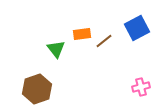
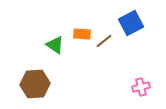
blue square: moved 6 px left, 5 px up
orange rectangle: rotated 12 degrees clockwise
green triangle: moved 1 px left, 4 px up; rotated 18 degrees counterclockwise
brown hexagon: moved 2 px left, 5 px up; rotated 16 degrees clockwise
